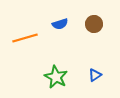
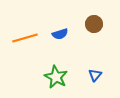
blue semicircle: moved 10 px down
blue triangle: rotated 16 degrees counterclockwise
